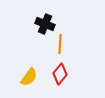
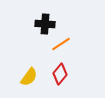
black cross: rotated 18 degrees counterclockwise
orange line: moved 1 px right; rotated 54 degrees clockwise
